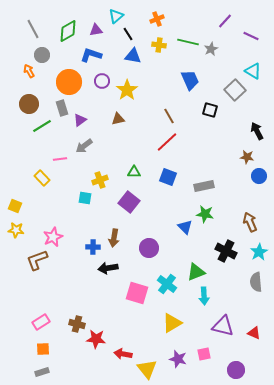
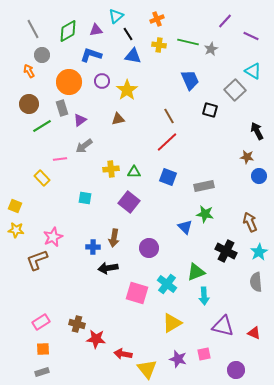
yellow cross at (100, 180): moved 11 px right, 11 px up; rotated 14 degrees clockwise
